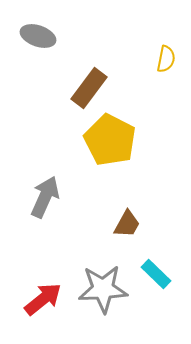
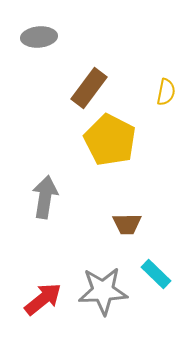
gray ellipse: moved 1 px right, 1 px down; rotated 24 degrees counterclockwise
yellow semicircle: moved 33 px down
gray arrow: rotated 15 degrees counterclockwise
brown trapezoid: rotated 60 degrees clockwise
gray star: moved 2 px down
